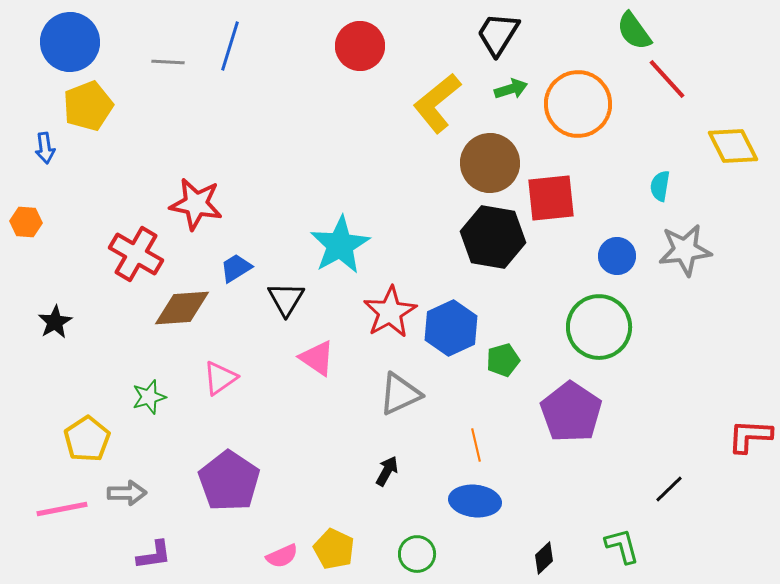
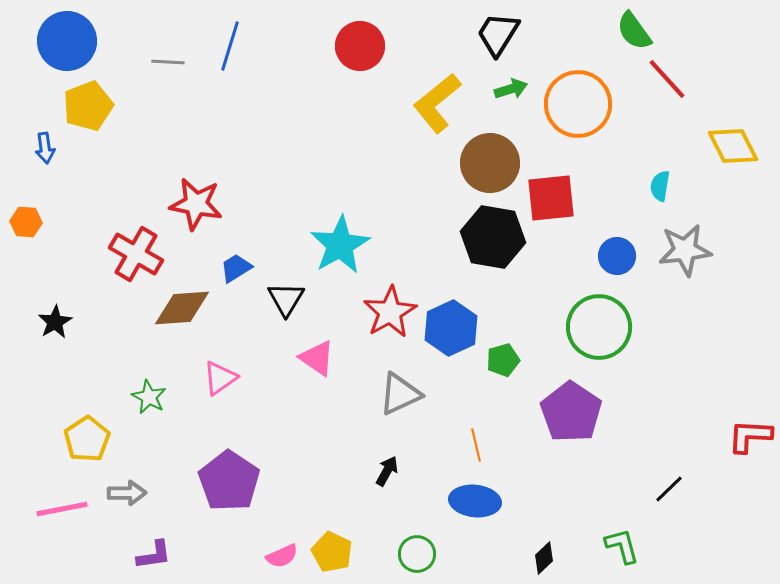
blue circle at (70, 42): moved 3 px left, 1 px up
green star at (149, 397): rotated 28 degrees counterclockwise
yellow pentagon at (334, 549): moved 2 px left, 3 px down
